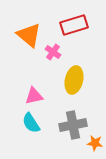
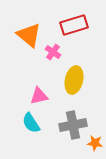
pink triangle: moved 5 px right
